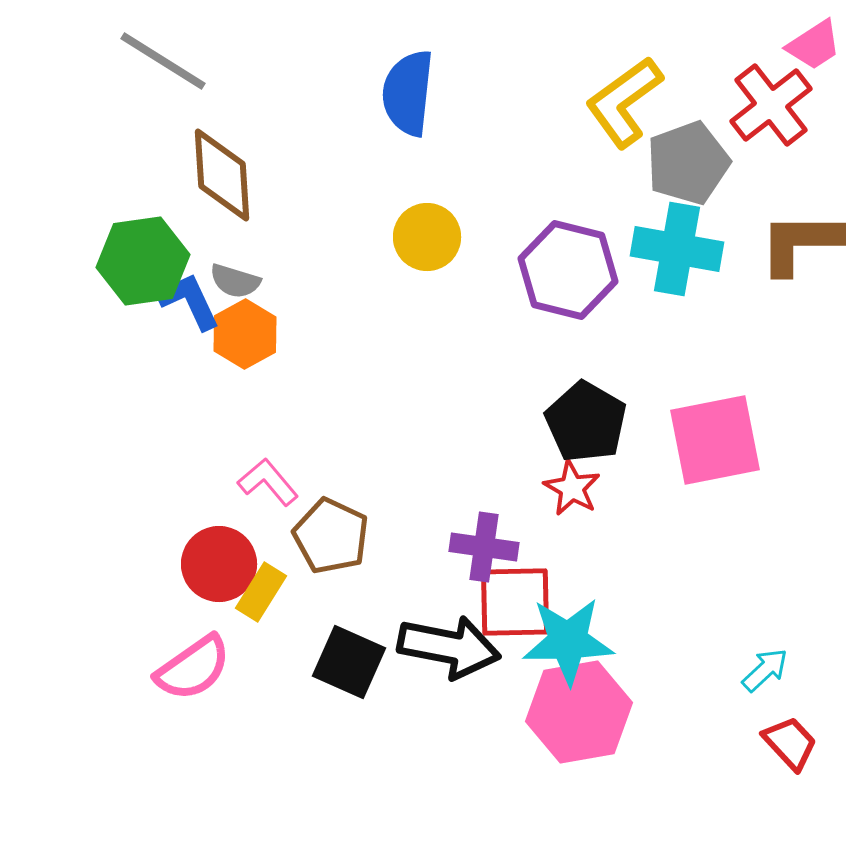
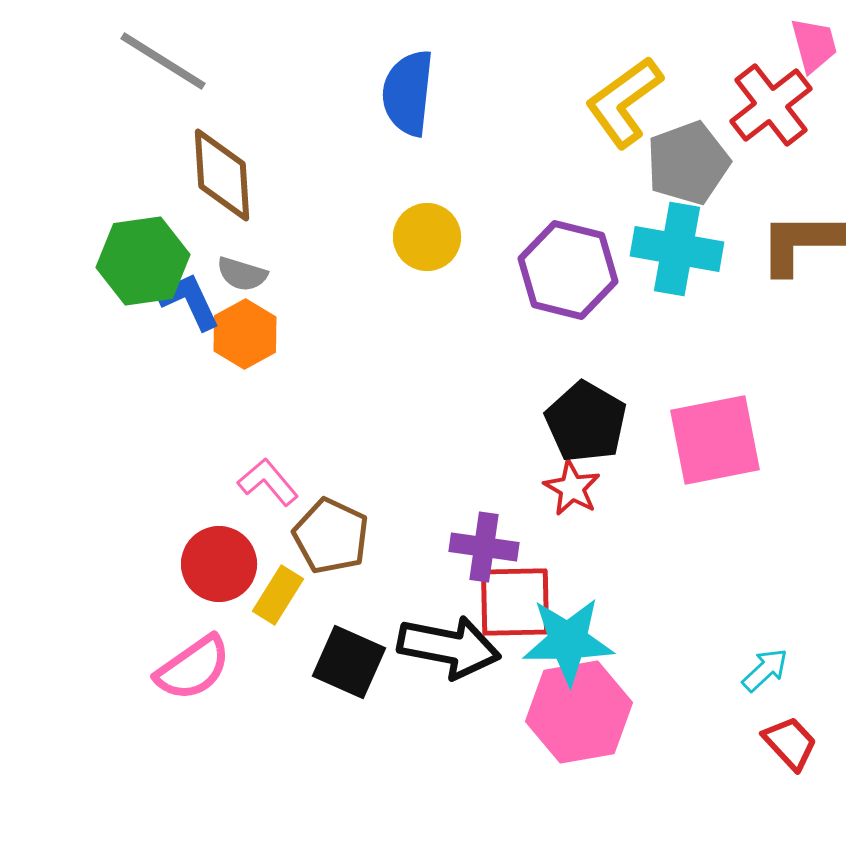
pink trapezoid: rotated 72 degrees counterclockwise
gray semicircle: moved 7 px right, 7 px up
yellow rectangle: moved 17 px right, 3 px down
